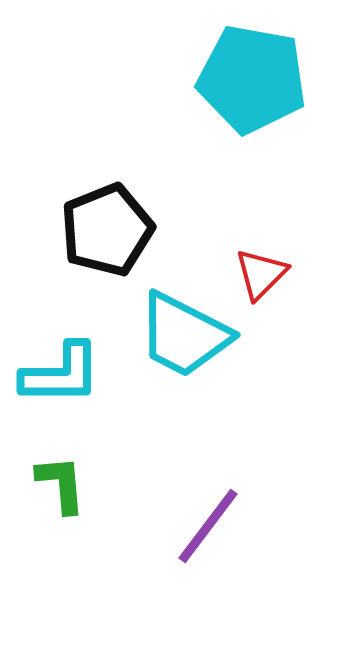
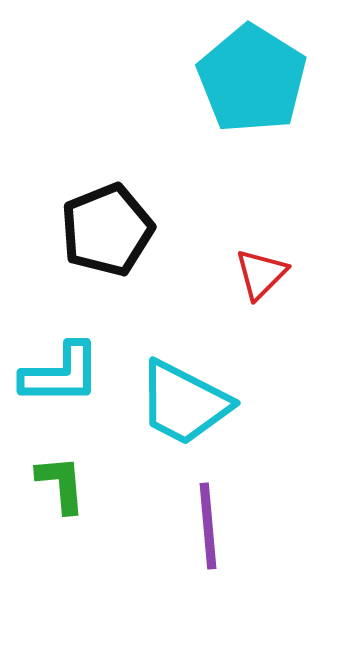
cyan pentagon: rotated 22 degrees clockwise
cyan trapezoid: moved 68 px down
purple line: rotated 42 degrees counterclockwise
